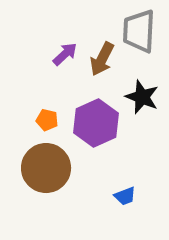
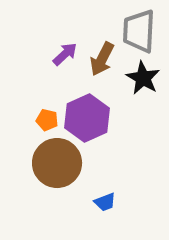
black star: moved 1 px right, 19 px up; rotated 8 degrees clockwise
purple hexagon: moved 9 px left, 5 px up
brown circle: moved 11 px right, 5 px up
blue trapezoid: moved 20 px left, 6 px down
